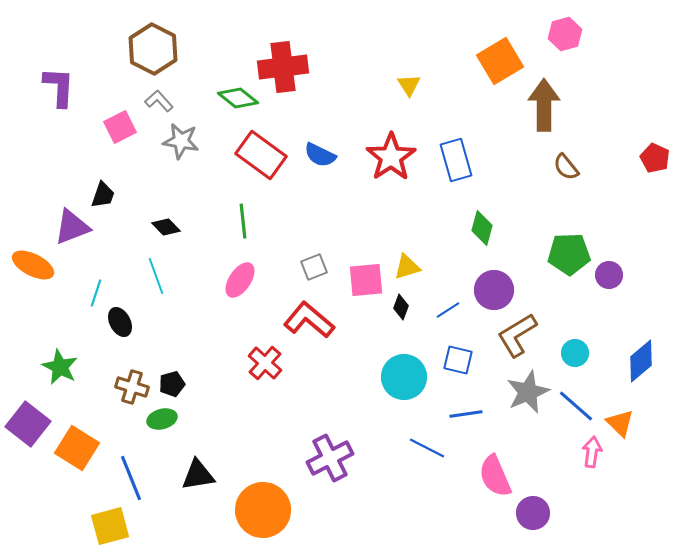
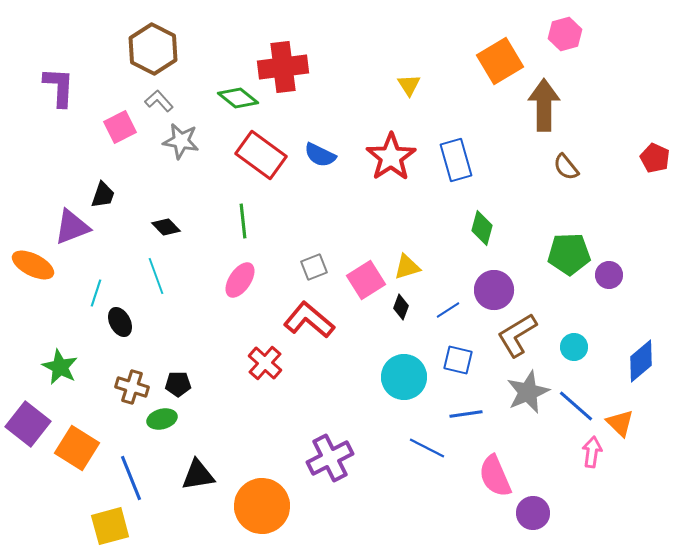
pink square at (366, 280): rotated 27 degrees counterclockwise
cyan circle at (575, 353): moved 1 px left, 6 px up
black pentagon at (172, 384): moved 6 px right; rotated 15 degrees clockwise
orange circle at (263, 510): moved 1 px left, 4 px up
